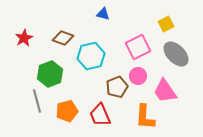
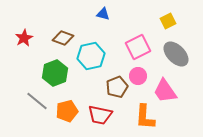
yellow square: moved 2 px right, 3 px up
green hexagon: moved 5 px right, 1 px up
gray line: rotated 35 degrees counterclockwise
red trapezoid: rotated 55 degrees counterclockwise
